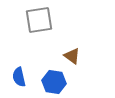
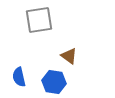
brown triangle: moved 3 px left
